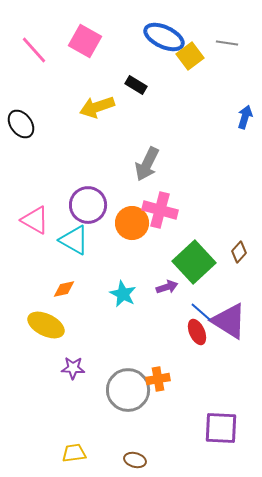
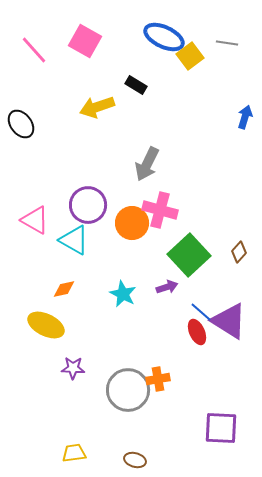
green square: moved 5 px left, 7 px up
